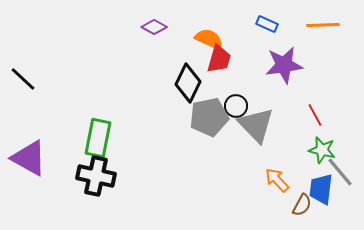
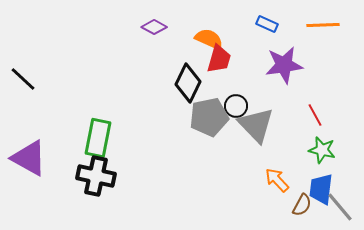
gray line: moved 35 px down
